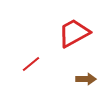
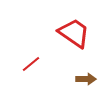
red trapezoid: rotated 64 degrees clockwise
